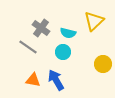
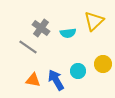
cyan semicircle: rotated 21 degrees counterclockwise
cyan circle: moved 15 px right, 19 px down
